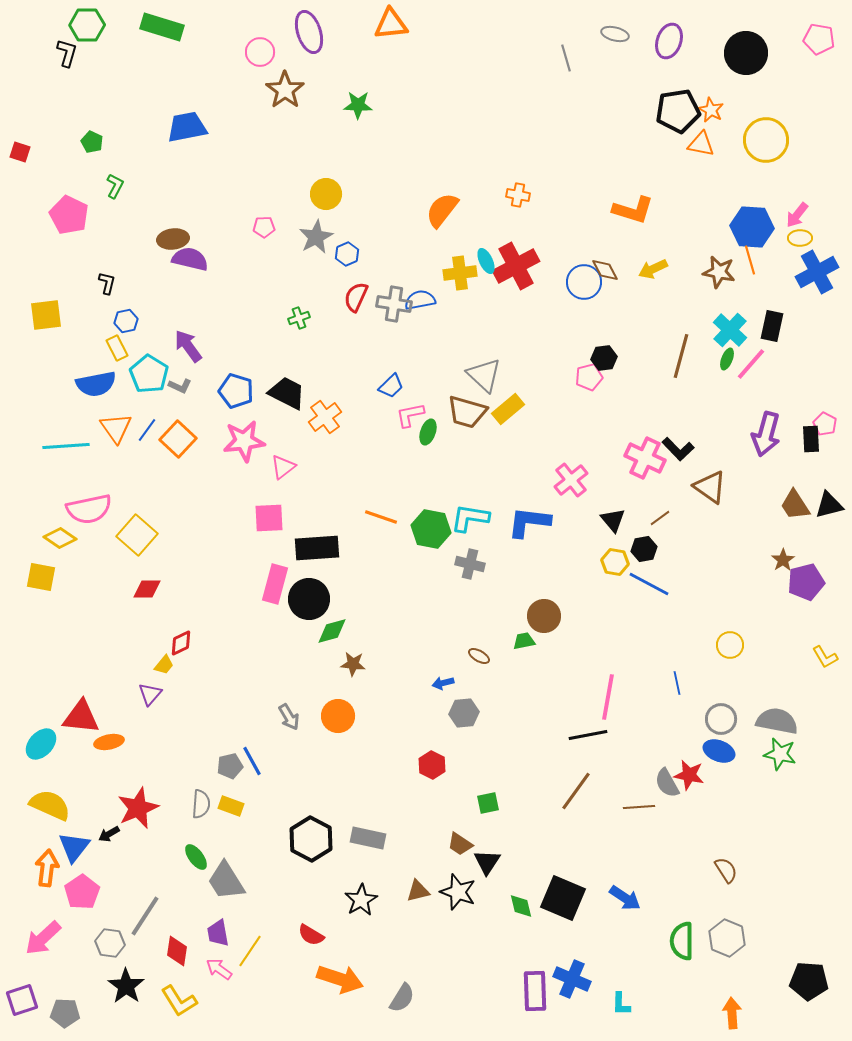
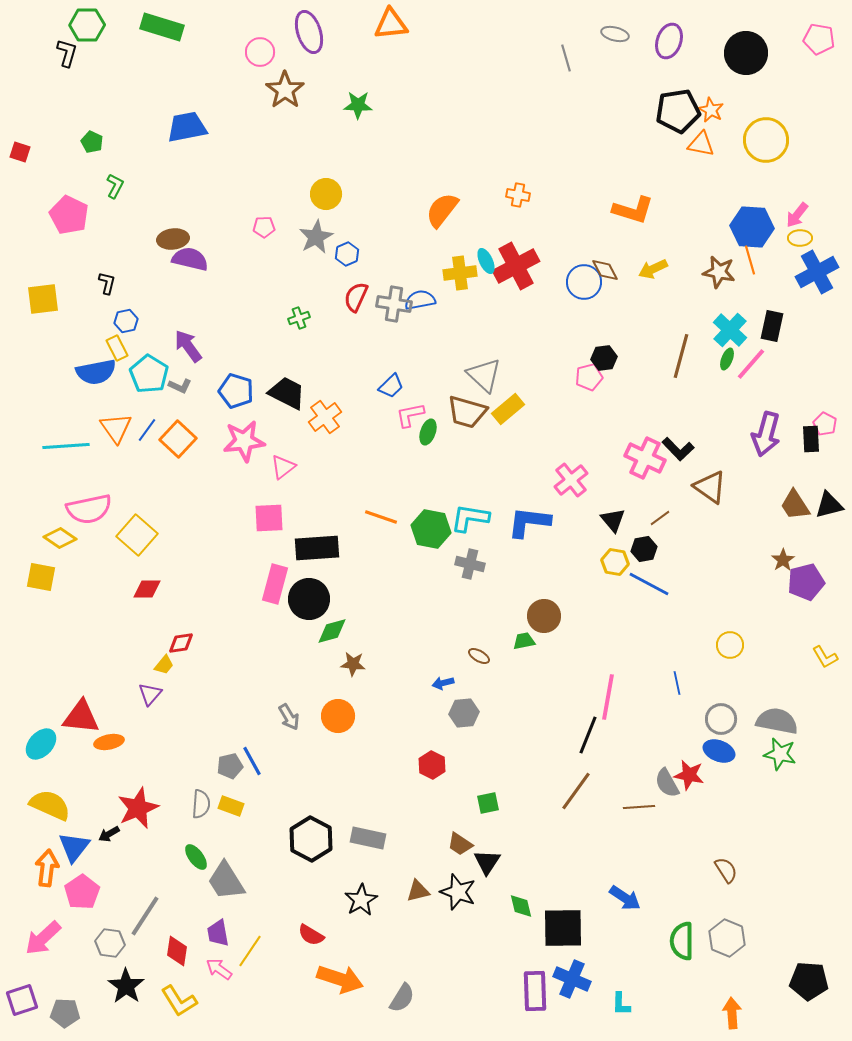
yellow square at (46, 315): moved 3 px left, 16 px up
blue semicircle at (96, 384): moved 12 px up
red diamond at (181, 643): rotated 16 degrees clockwise
black line at (588, 735): rotated 57 degrees counterclockwise
black square at (563, 898): moved 30 px down; rotated 24 degrees counterclockwise
